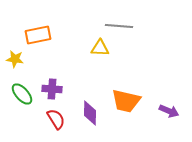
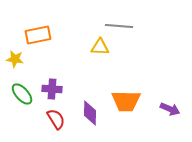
yellow triangle: moved 1 px up
orange trapezoid: rotated 12 degrees counterclockwise
purple arrow: moved 1 px right, 2 px up
